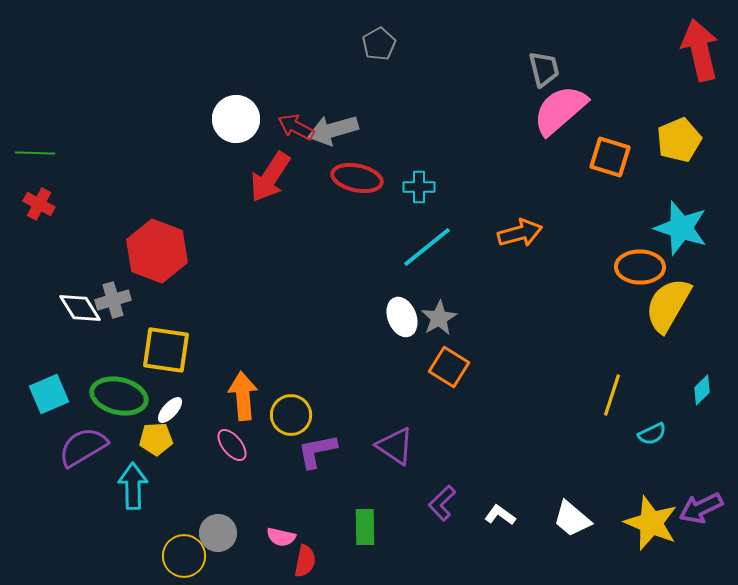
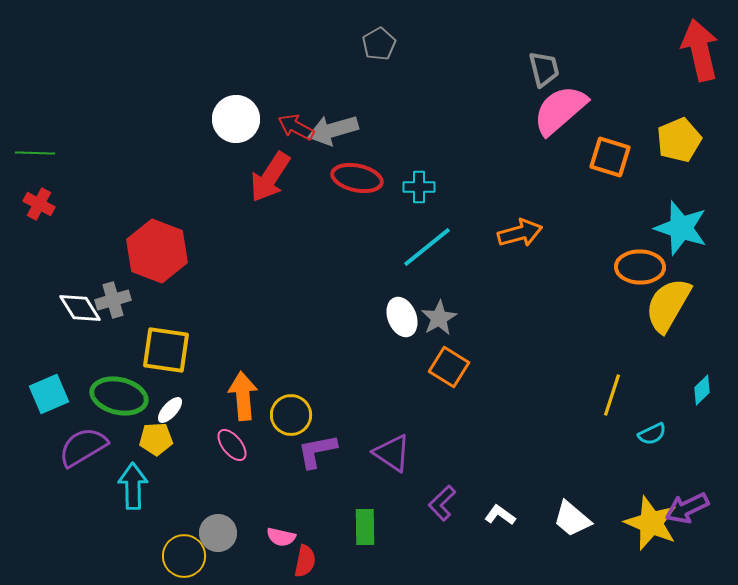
purple triangle at (395, 446): moved 3 px left, 7 px down
purple arrow at (701, 508): moved 14 px left
